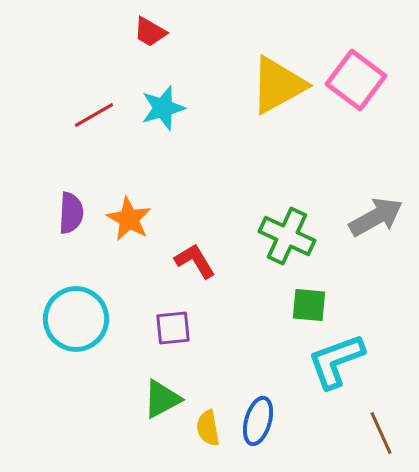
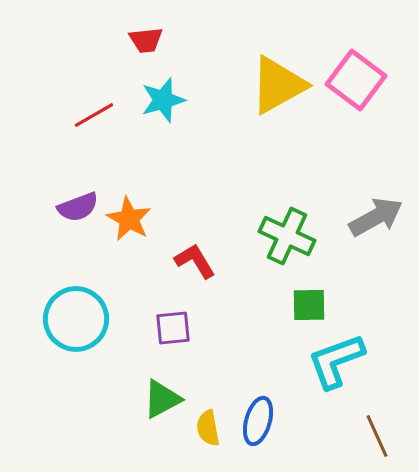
red trapezoid: moved 4 px left, 8 px down; rotated 36 degrees counterclockwise
cyan star: moved 8 px up
purple semicircle: moved 7 px right, 6 px up; rotated 66 degrees clockwise
green square: rotated 6 degrees counterclockwise
brown line: moved 4 px left, 3 px down
